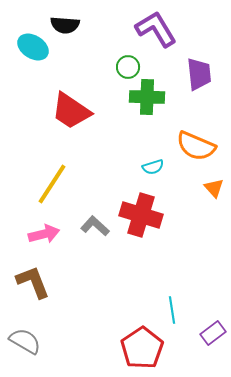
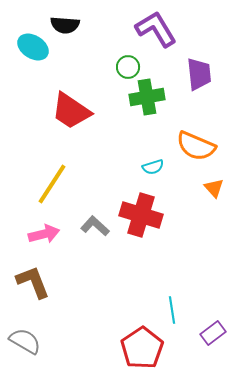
green cross: rotated 12 degrees counterclockwise
